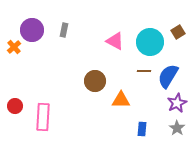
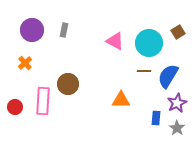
cyan circle: moved 1 px left, 1 px down
orange cross: moved 11 px right, 16 px down
brown circle: moved 27 px left, 3 px down
red circle: moved 1 px down
pink rectangle: moved 16 px up
blue rectangle: moved 14 px right, 11 px up
